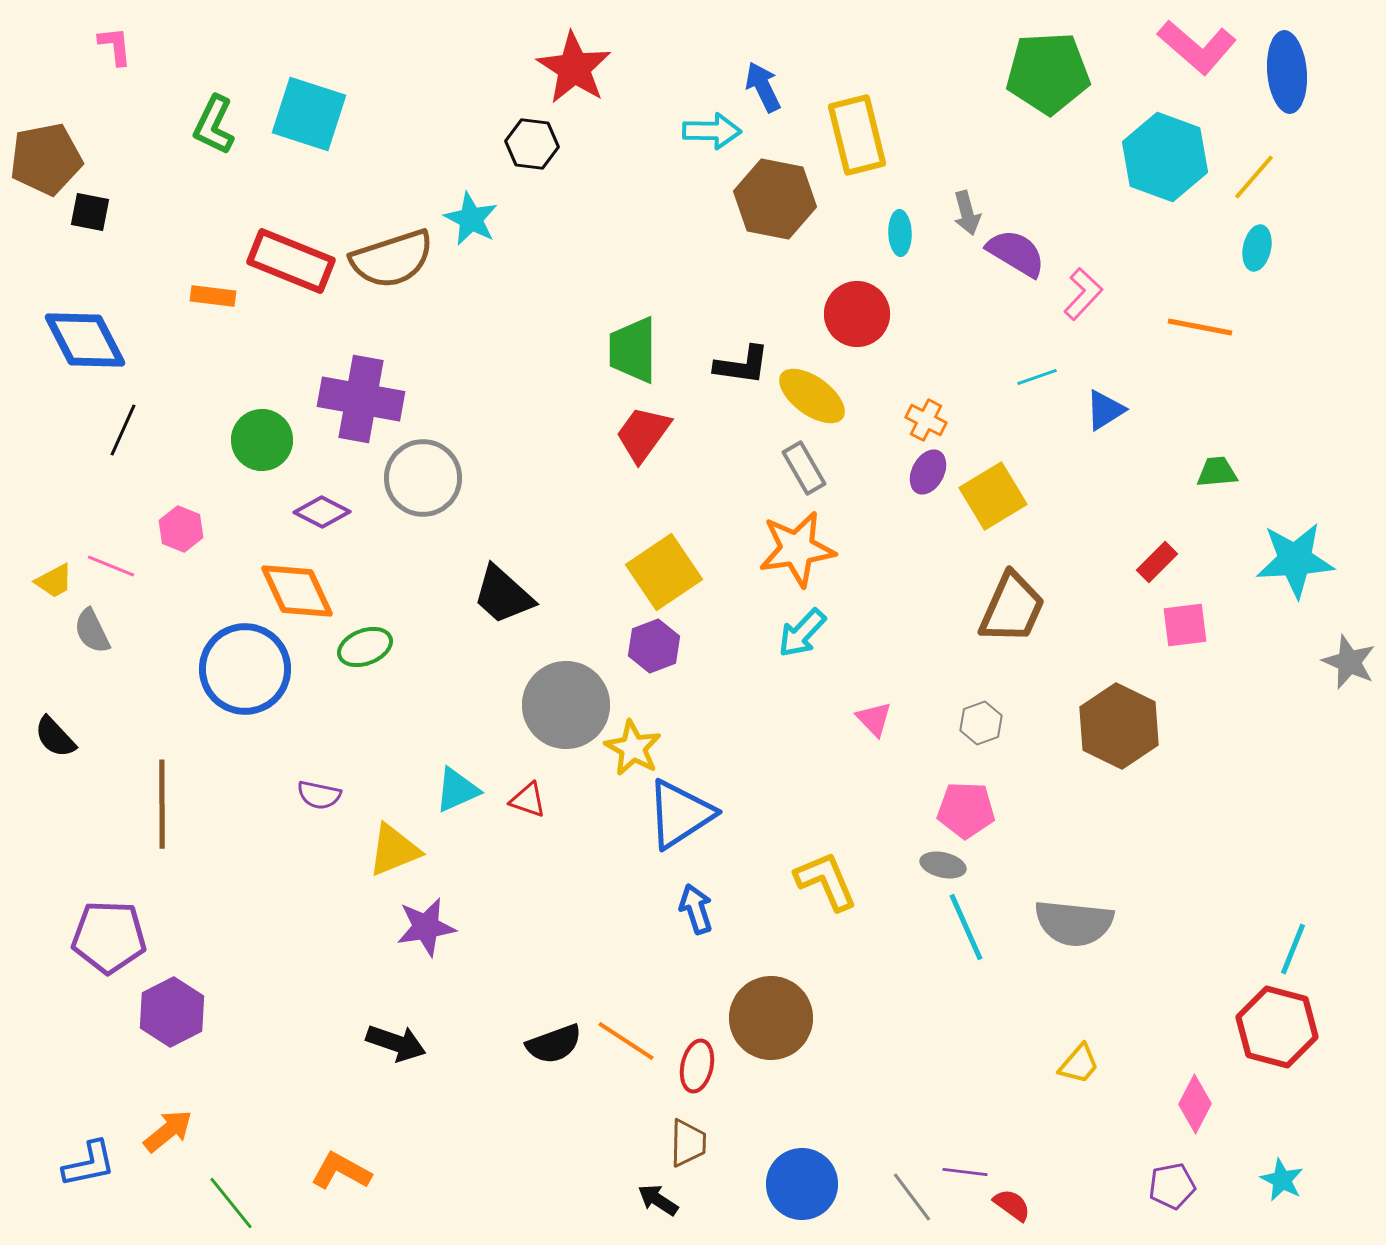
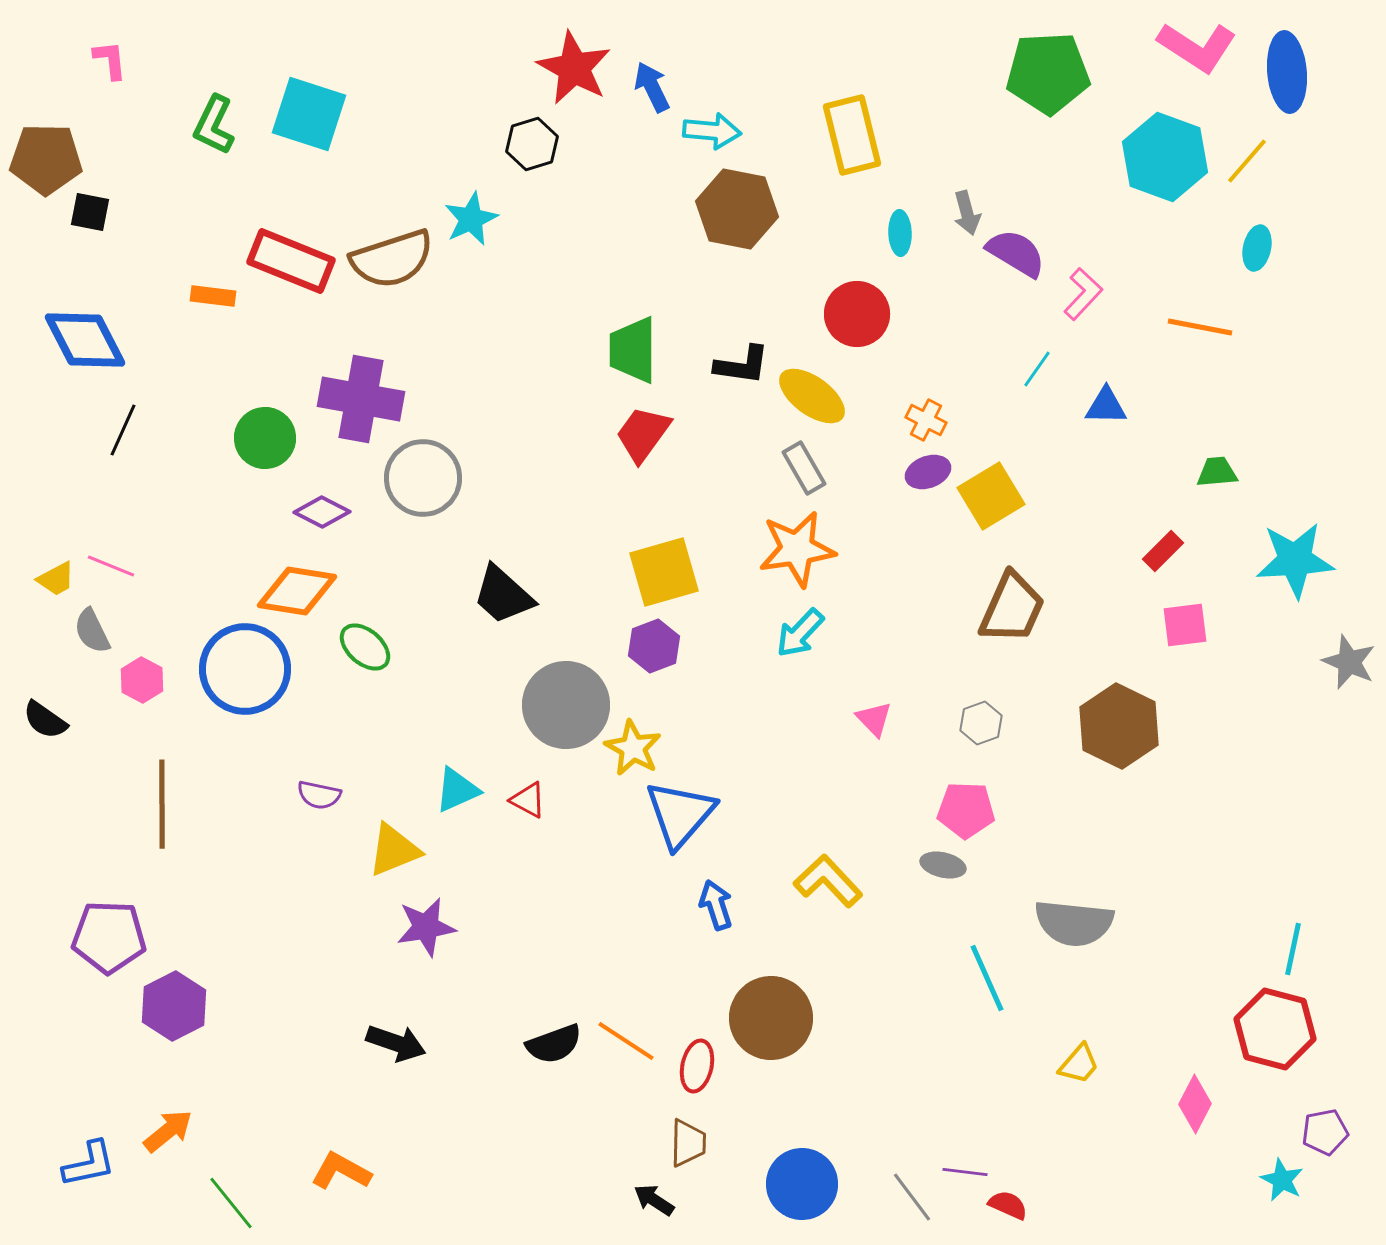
pink L-shape at (115, 46): moved 5 px left, 14 px down
pink L-shape at (1197, 47): rotated 8 degrees counterclockwise
red star at (574, 68): rotated 4 degrees counterclockwise
blue arrow at (763, 87): moved 111 px left
cyan arrow at (712, 131): rotated 4 degrees clockwise
yellow rectangle at (857, 135): moved 5 px left
black hexagon at (532, 144): rotated 24 degrees counterclockwise
brown pentagon at (46, 159): rotated 12 degrees clockwise
yellow line at (1254, 177): moved 7 px left, 16 px up
brown hexagon at (775, 199): moved 38 px left, 10 px down
cyan star at (471, 219): rotated 20 degrees clockwise
cyan line at (1037, 377): moved 8 px up; rotated 36 degrees counterclockwise
blue triangle at (1105, 410): moved 1 px right, 4 px up; rotated 33 degrees clockwise
green circle at (262, 440): moved 3 px right, 2 px up
purple ellipse at (928, 472): rotated 42 degrees clockwise
yellow square at (993, 496): moved 2 px left
pink hexagon at (181, 529): moved 39 px left, 151 px down; rotated 6 degrees clockwise
red rectangle at (1157, 562): moved 6 px right, 11 px up
yellow square at (664, 572): rotated 18 degrees clockwise
yellow trapezoid at (54, 581): moved 2 px right, 2 px up
orange diamond at (297, 591): rotated 56 degrees counterclockwise
cyan arrow at (802, 633): moved 2 px left
green ellipse at (365, 647): rotated 62 degrees clockwise
black semicircle at (55, 737): moved 10 px left, 17 px up; rotated 12 degrees counterclockwise
red triangle at (528, 800): rotated 9 degrees clockwise
blue triangle at (680, 814): rotated 16 degrees counterclockwise
yellow L-shape at (826, 881): moved 2 px right; rotated 20 degrees counterclockwise
blue arrow at (696, 909): moved 20 px right, 4 px up
cyan line at (966, 927): moved 21 px right, 51 px down
cyan line at (1293, 949): rotated 10 degrees counterclockwise
purple hexagon at (172, 1012): moved 2 px right, 6 px up
red hexagon at (1277, 1027): moved 2 px left, 2 px down
purple pentagon at (1172, 1186): moved 153 px right, 54 px up
black arrow at (658, 1200): moved 4 px left
red semicircle at (1012, 1205): moved 4 px left; rotated 12 degrees counterclockwise
